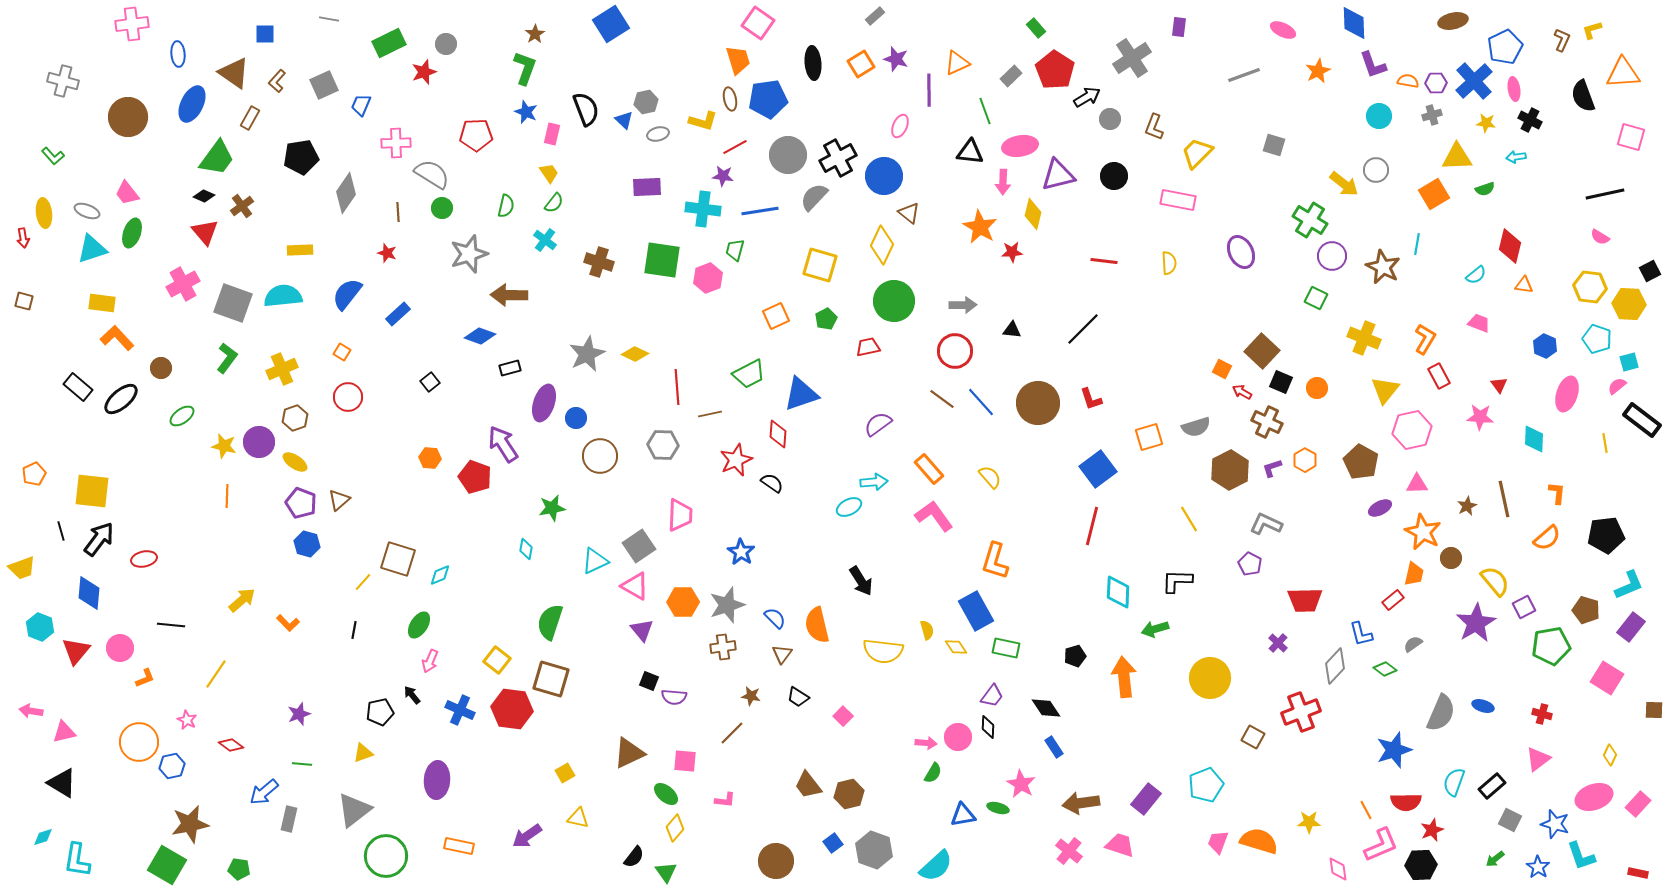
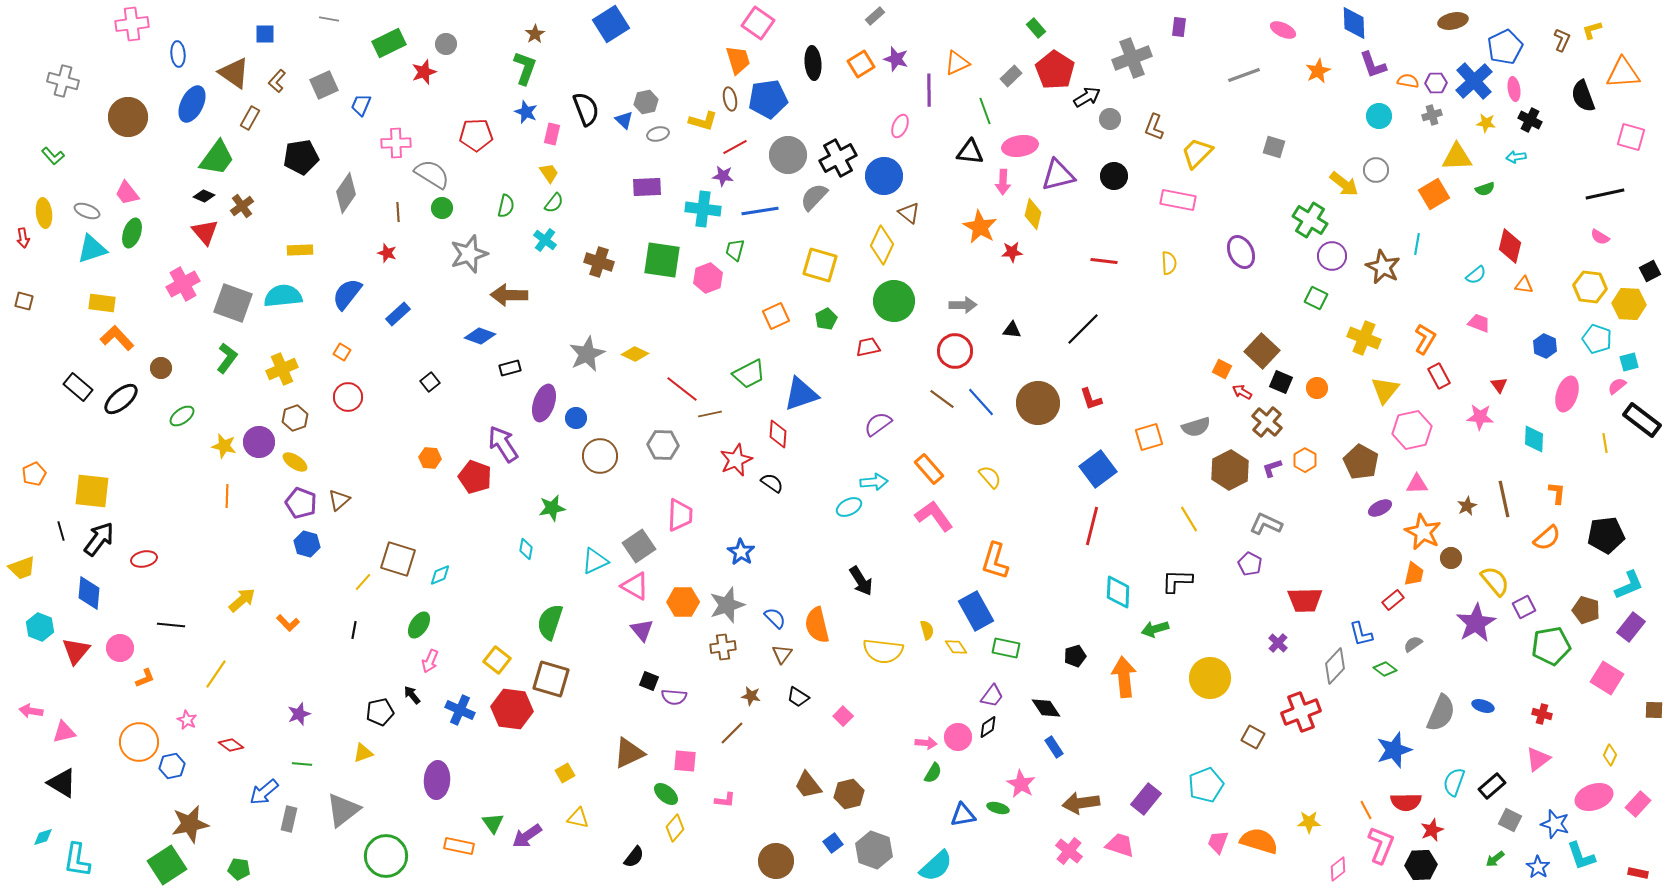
gray cross at (1132, 58): rotated 12 degrees clockwise
gray square at (1274, 145): moved 2 px down
red line at (677, 387): moved 5 px right, 2 px down; rotated 48 degrees counterclockwise
brown cross at (1267, 422): rotated 16 degrees clockwise
black diamond at (988, 727): rotated 55 degrees clockwise
gray triangle at (354, 810): moved 11 px left
pink L-shape at (1381, 845): rotated 45 degrees counterclockwise
green square at (167, 865): rotated 27 degrees clockwise
pink diamond at (1338, 869): rotated 60 degrees clockwise
green triangle at (666, 872): moved 173 px left, 49 px up
